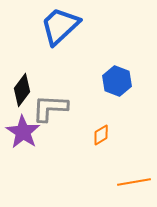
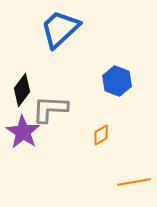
blue trapezoid: moved 3 px down
gray L-shape: moved 1 px down
